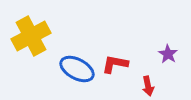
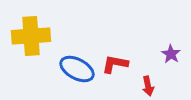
yellow cross: rotated 24 degrees clockwise
purple star: moved 3 px right
